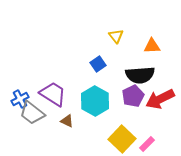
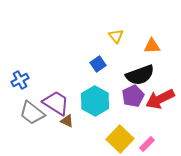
black semicircle: rotated 16 degrees counterclockwise
purple trapezoid: moved 3 px right, 9 px down
blue cross: moved 19 px up
yellow square: moved 2 px left
